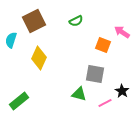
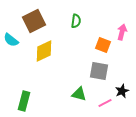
green semicircle: rotated 56 degrees counterclockwise
pink arrow: rotated 70 degrees clockwise
cyan semicircle: rotated 70 degrees counterclockwise
yellow diamond: moved 5 px right, 7 px up; rotated 40 degrees clockwise
gray square: moved 4 px right, 3 px up
black star: rotated 16 degrees clockwise
green rectangle: moved 5 px right; rotated 36 degrees counterclockwise
